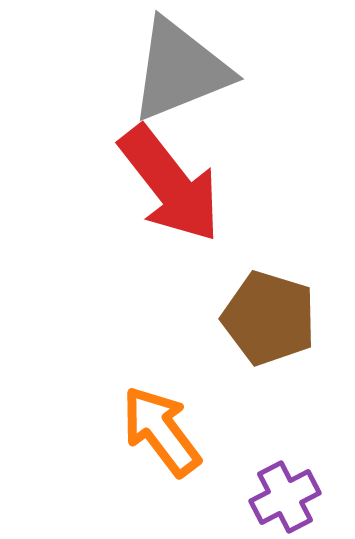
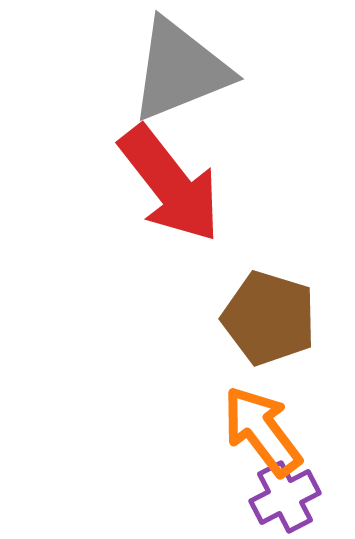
orange arrow: moved 101 px right
